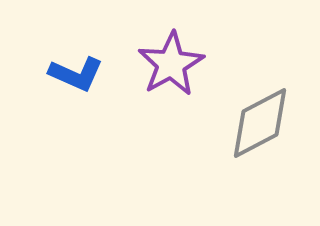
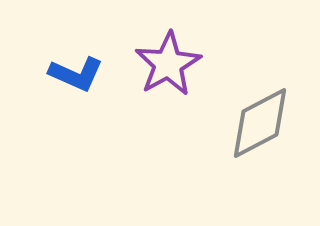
purple star: moved 3 px left
